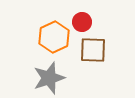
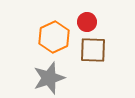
red circle: moved 5 px right
